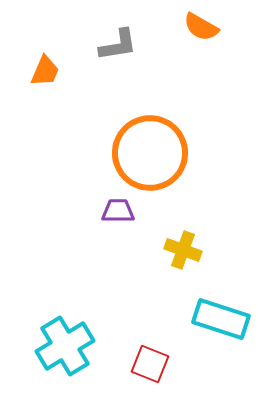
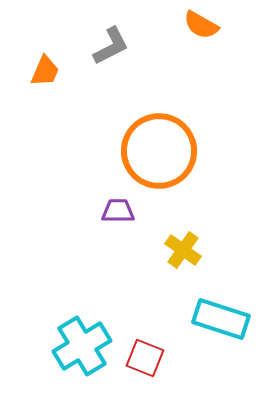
orange semicircle: moved 2 px up
gray L-shape: moved 7 px left, 1 px down; rotated 18 degrees counterclockwise
orange circle: moved 9 px right, 2 px up
yellow cross: rotated 15 degrees clockwise
cyan cross: moved 17 px right
red square: moved 5 px left, 6 px up
